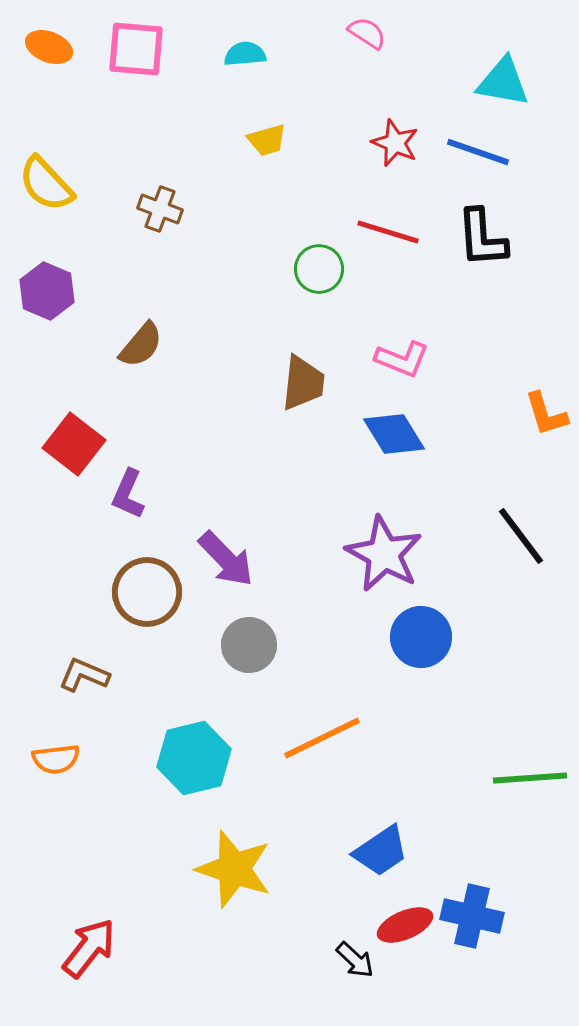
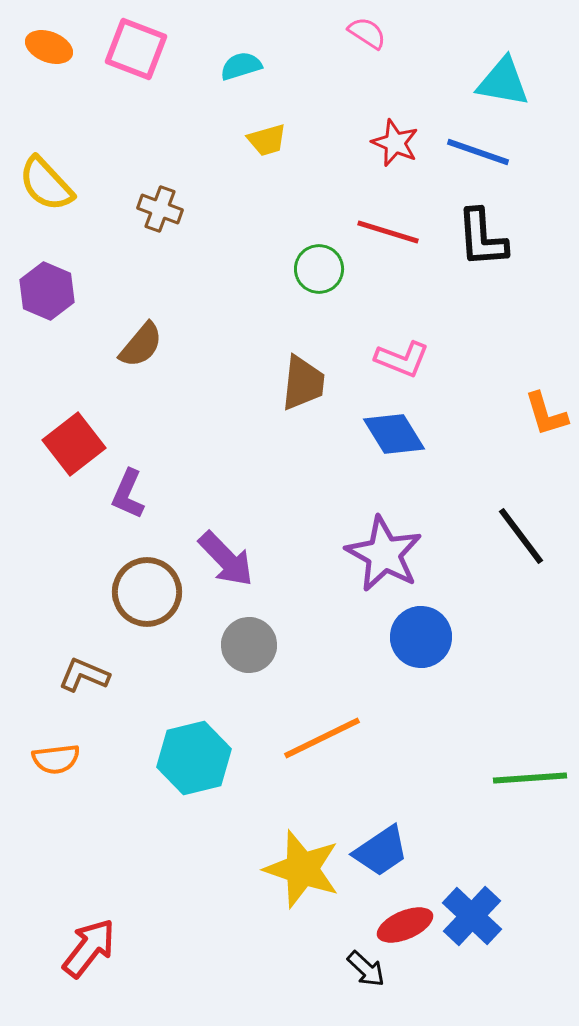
pink square: rotated 16 degrees clockwise
cyan semicircle: moved 4 px left, 12 px down; rotated 12 degrees counterclockwise
red square: rotated 14 degrees clockwise
yellow star: moved 68 px right
blue cross: rotated 30 degrees clockwise
black arrow: moved 11 px right, 9 px down
